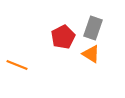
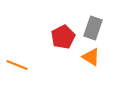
orange triangle: moved 3 px down
